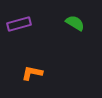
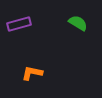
green semicircle: moved 3 px right
